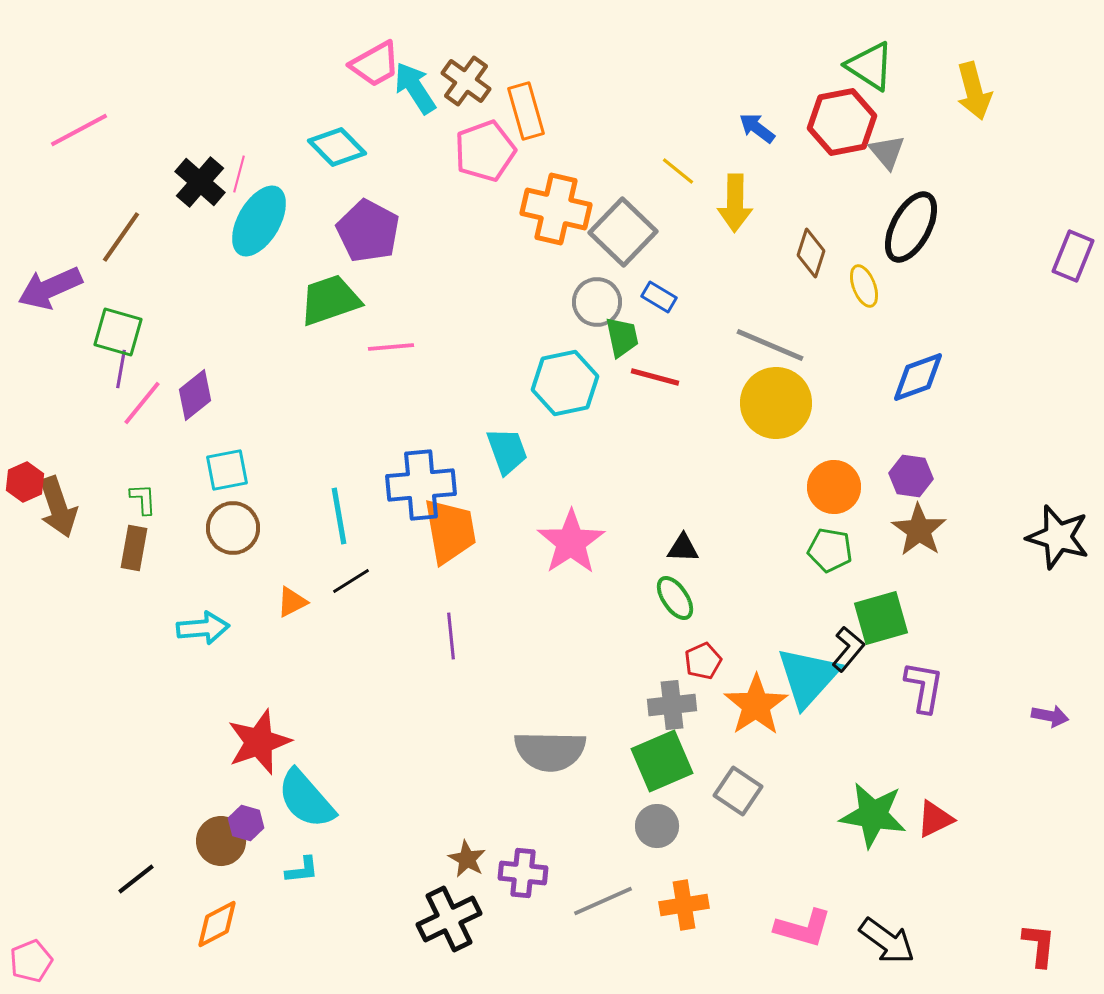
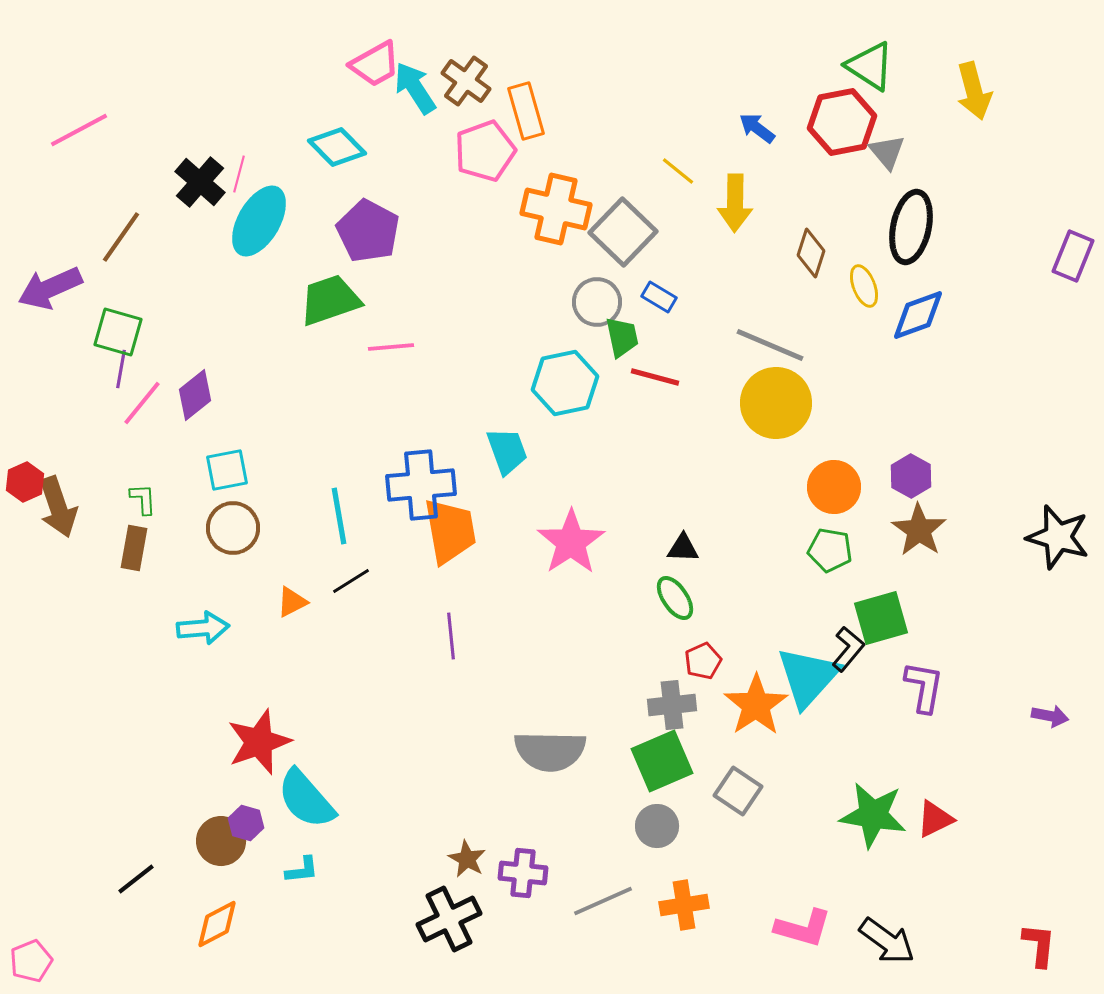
black ellipse at (911, 227): rotated 16 degrees counterclockwise
blue diamond at (918, 377): moved 62 px up
purple hexagon at (911, 476): rotated 21 degrees clockwise
